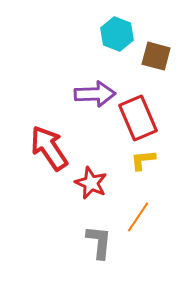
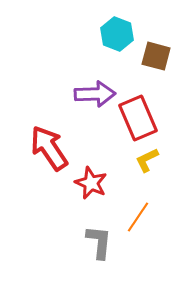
yellow L-shape: moved 4 px right; rotated 20 degrees counterclockwise
